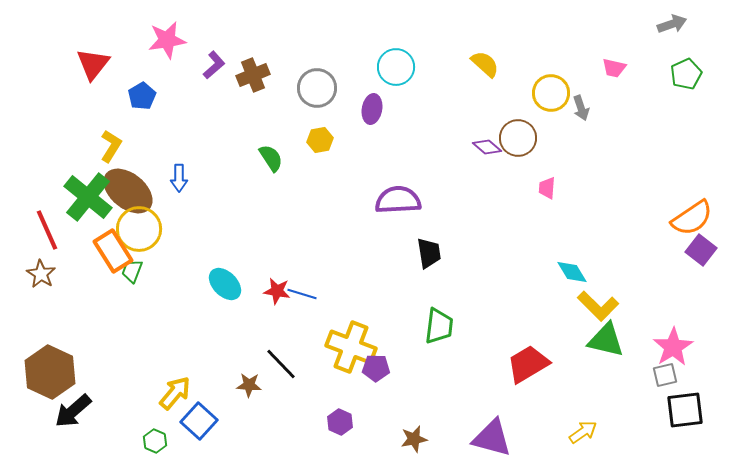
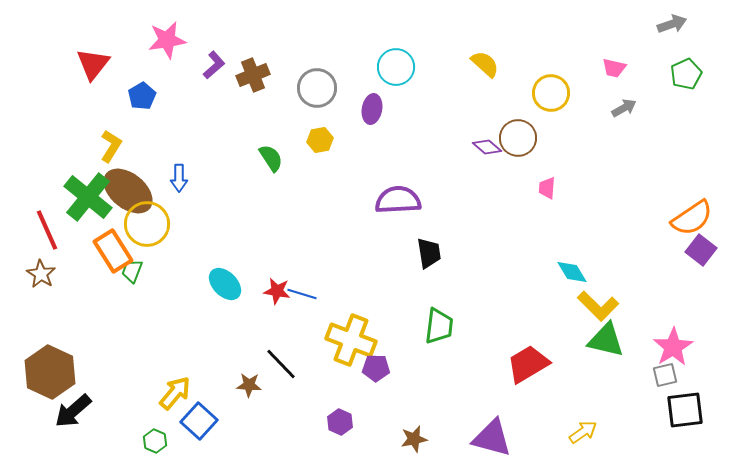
gray arrow at (581, 108): moved 43 px right; rotated 100 degrees counterclockwise
yellow circle at (139, 229): moved 8 px right, 5 px up
yellow cross at (351, 347): moved 7 px up
